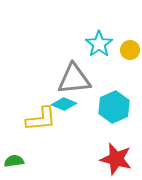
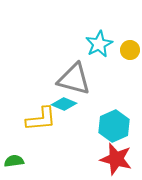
cyan star: rotated 8 degrees clockwise
gray triangle: rotated 21 degrees clockwise
cyan hexagon: moved 19 px down
